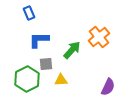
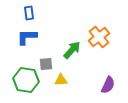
blue rectangle: rotated 16 degrees clockwise
blue L-shape: moved 12 px left, 3 px up
green hexagon: moved 1 px left, 1 px down; rotated 25 degrees counterclockwise
purple semicircle: moved 2 px up
